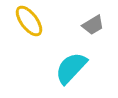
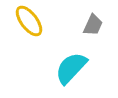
gray trapezoid: rotated 35 degrees counterclockwise
